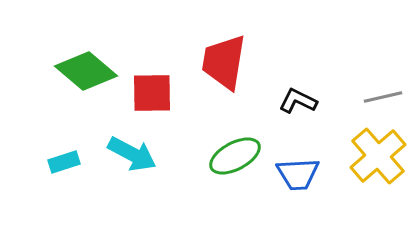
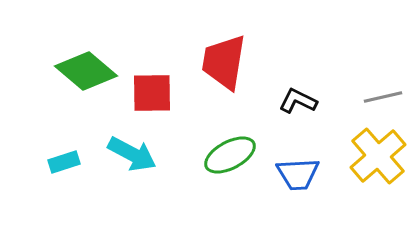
green ellipse: moved 5 px left, 1 px up
